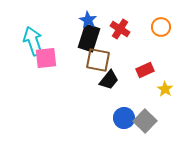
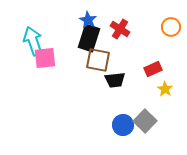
orange circle: moved 10 px right
pink square: moved 1 px left
red rectangle: moved 8 px right, 1 px up
black trapezoid: moved 6 px right; rotated 45 degrees clockwise
blue circle: moved 1 px left, 7 px down
